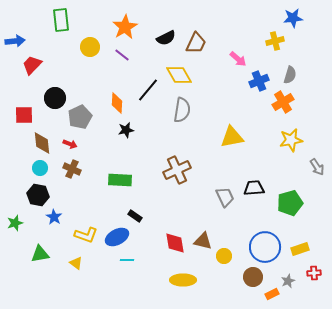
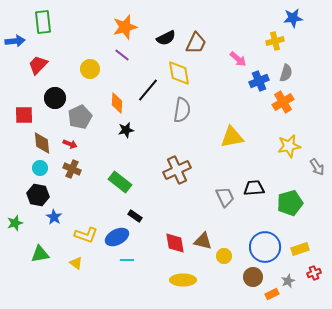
green rectangle at (61, 20): moved 18 px left, 2 px down
orange star at (125, 27): rotated 15 degrees clockwise
yellow circle at (90, 47): moved 22 px down
red trapezoid at (32, 65): moved 6 px right
yellow diamond at (179, 75): moved 2 px up; rotated 20 degrees clockwise
gray semicircle at (290, 75): moved 4 px left, 2 px up
yellow star at (291, 140): moved 2 px left, 6 px down
green rectangle at (120, 180): moved 2 px down; rotated 35 degrees clockwise
red cross at (314, 273): rotated 16 degrees counterclockwise
